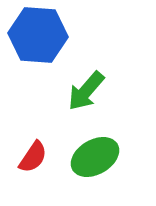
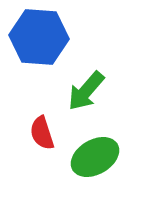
blue hexagon: moved 1 px right, 2 px down
red semicircle: moved 9 px right, 24 px up; rotated 128 degrees clockwise
